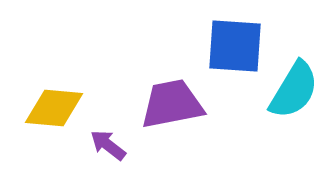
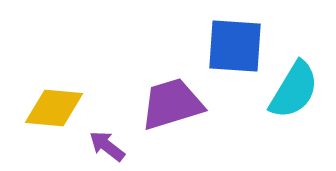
purple trapezoid: rotated 6 degrees counterclockwise
purple arrow: moved 1 px left, 1 px down
